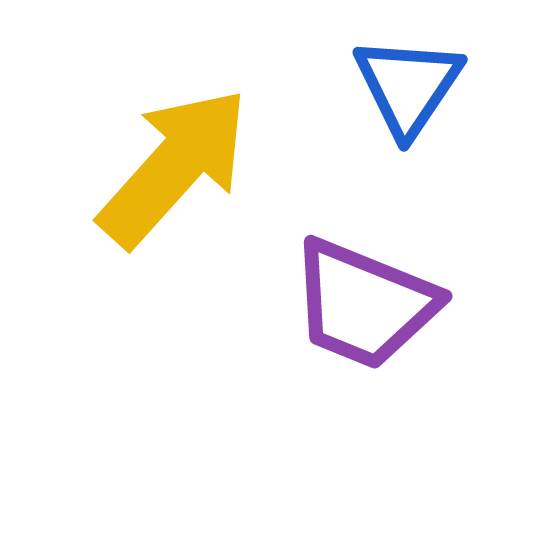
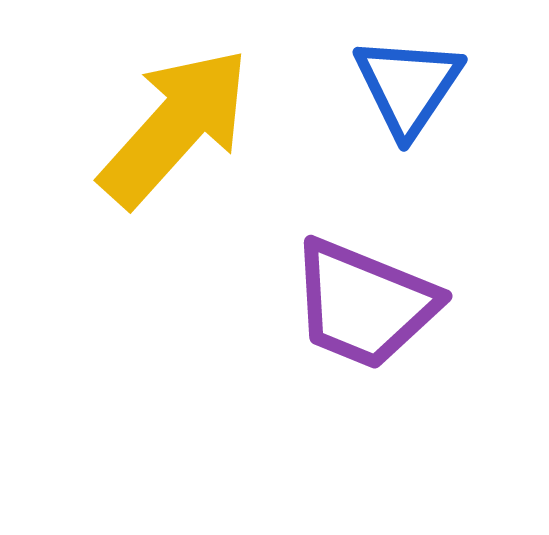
yellow arrow: moved 1 px right, 40 px up
